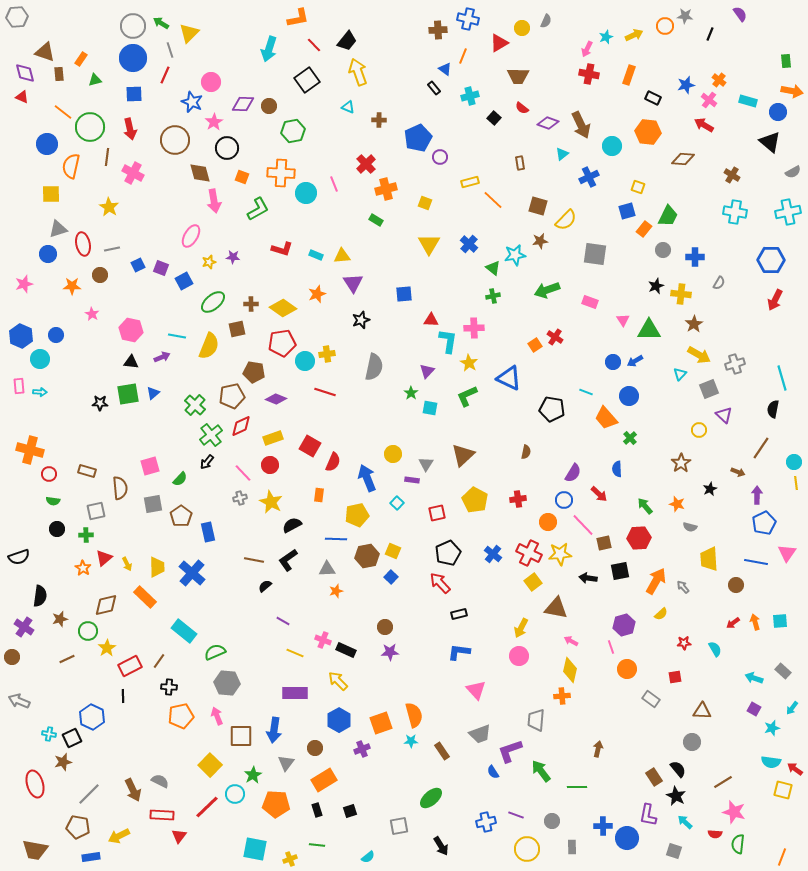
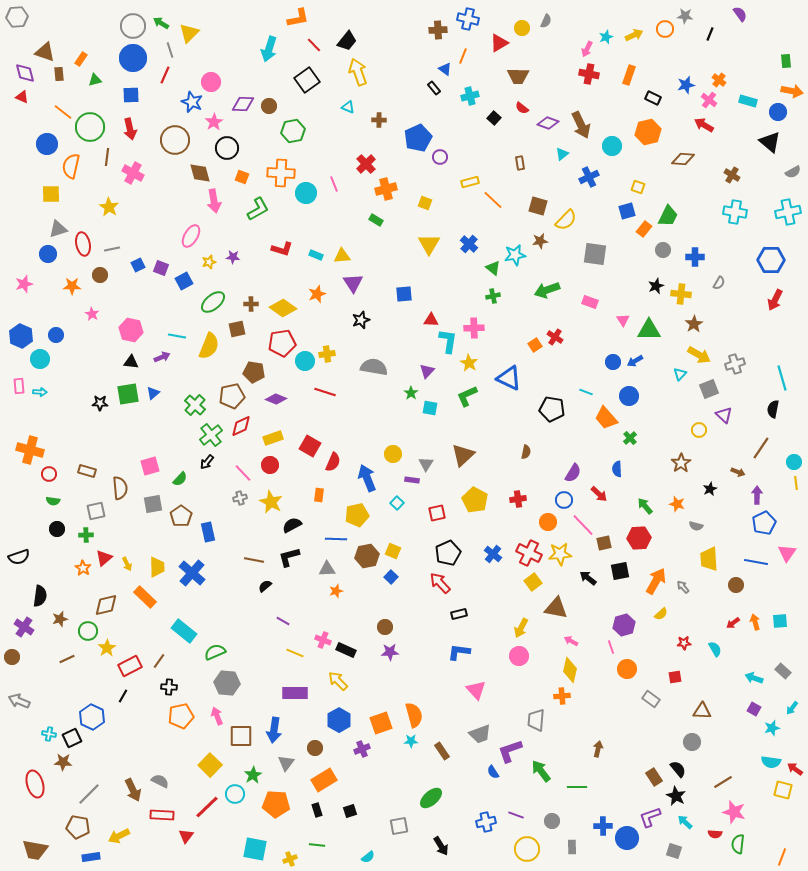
orange circle at (665, 26): moved 3 px down
blue square at (134, 94): moved 3 px left, 1 px down
orange hexagon at (648, 132): rotated 20 degrees counterclockwise
gray semicircle at (374, 367): rotated 92 degrees counterclockwise
gray semicircle at (690, 527): moved 6 px right, 1 px up
black L-shape at (288, 560): moved 1 px right, 3 px up; rotated 20 degrees clockwise
black arrow at (588, 578): rotated 30 degrees clockwise
black line at (123, 696): rotated 32 degrees clockwise
brown star at (63, 762): rotated 18 degrees clockwise
purple L-shape at (648, 815): moved 2 px right, 2 px down; rotated 60 degrees clockwise
red triangle at (179, 836): moved 7 px right
